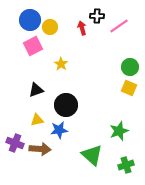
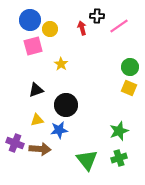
yellow circle: moved 2 px down
pink square: rotated 12 degrees clockwise
green triangle: moved 5 px left, 5 px down; rotated 10 degrees clockwise
green cross: moved 7 px left, 7 px up
